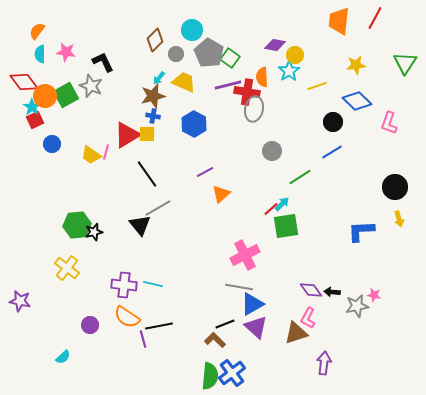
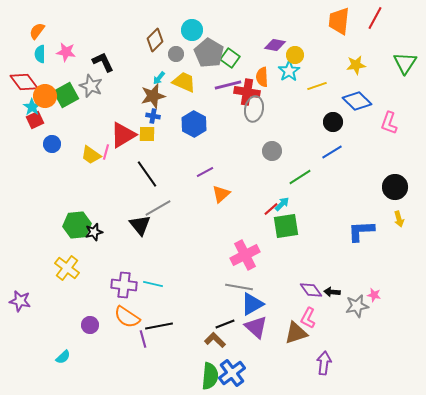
red triangle at (127, 135): moved 4 px left
